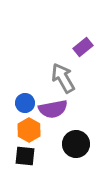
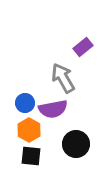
black square: moved 6 px right
